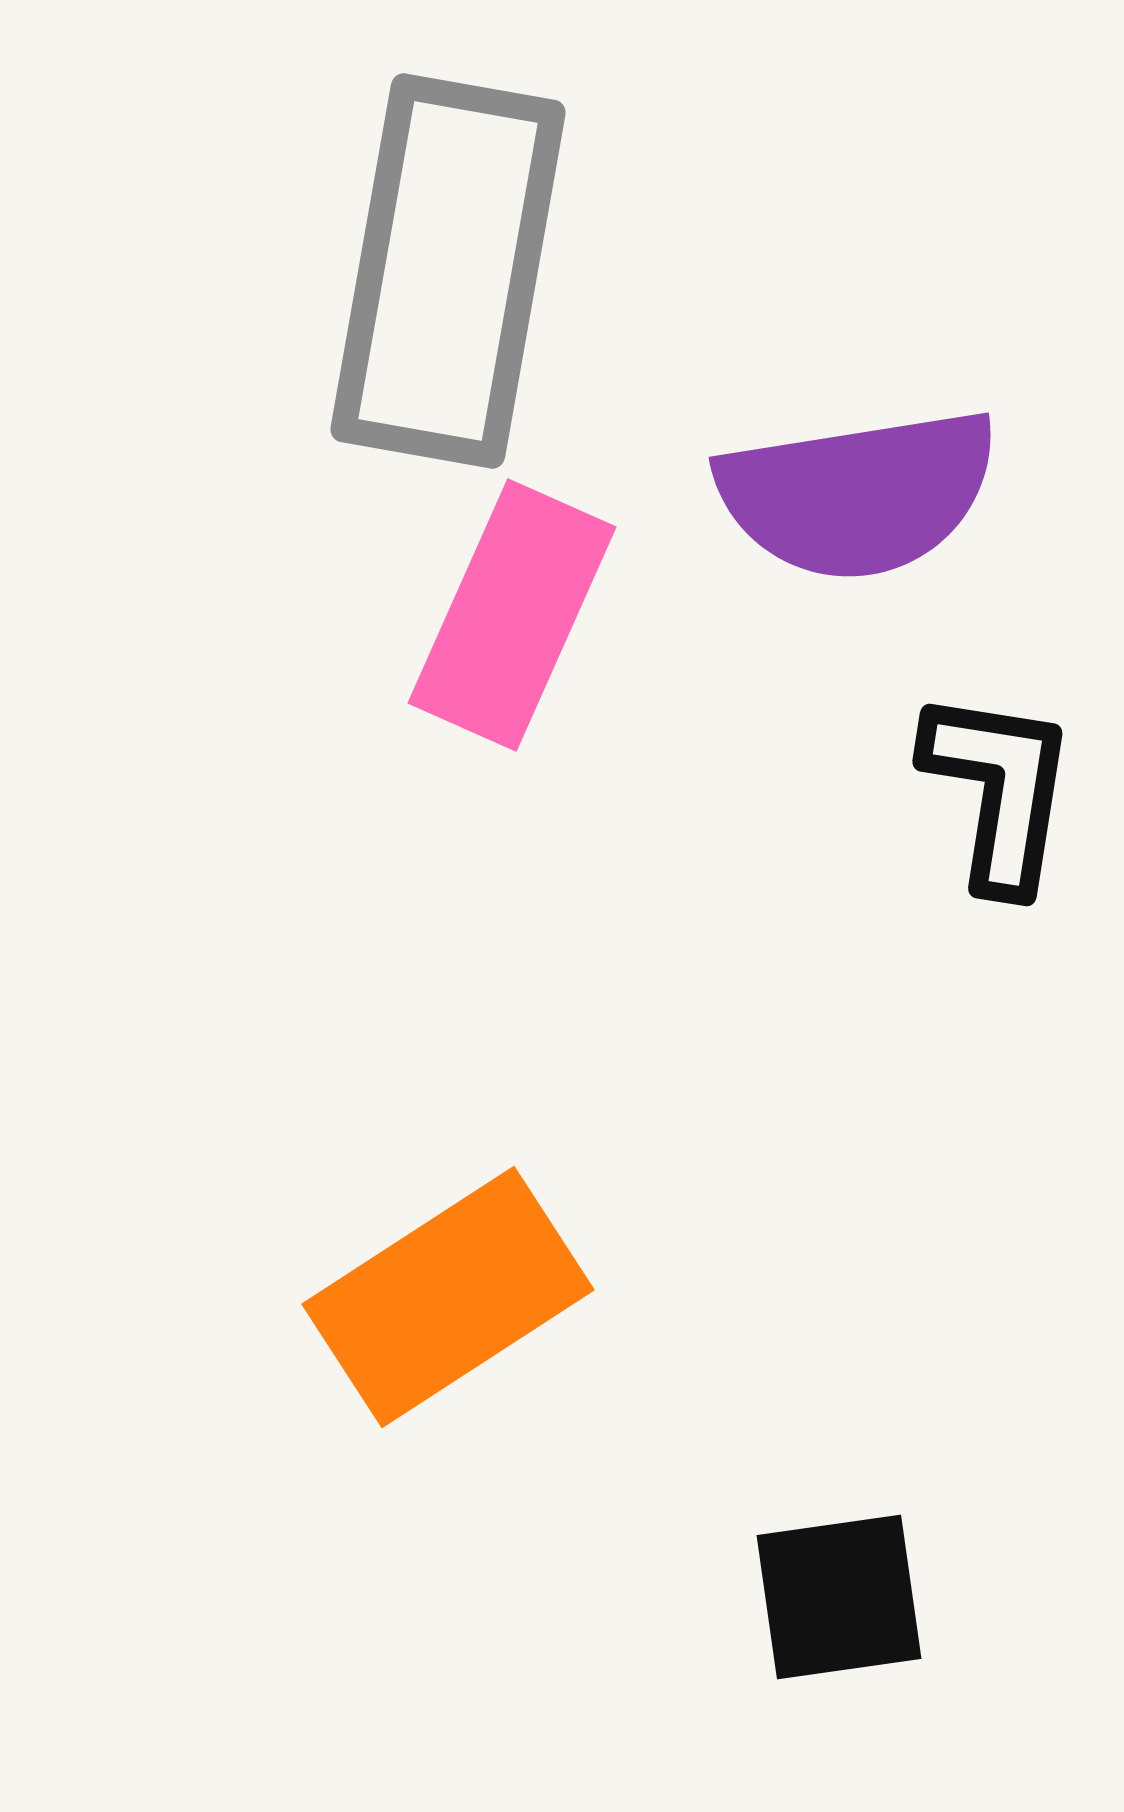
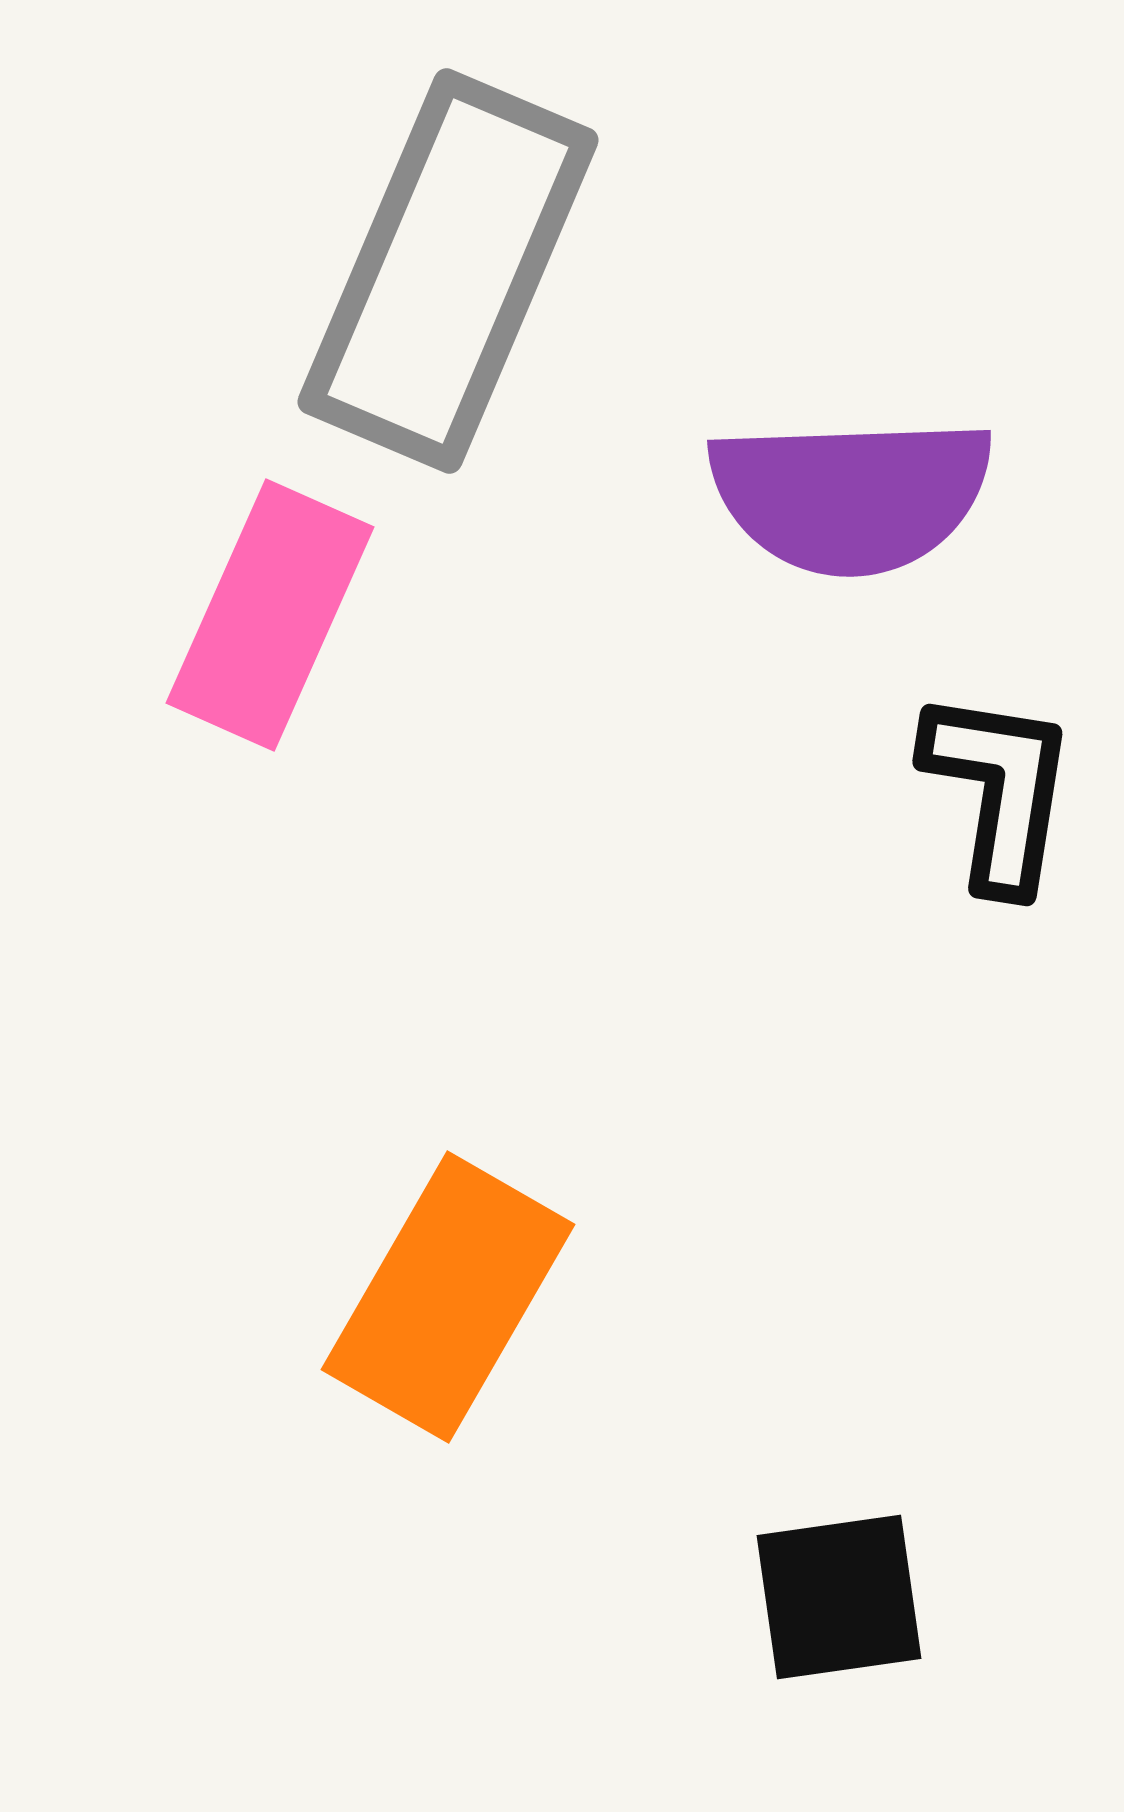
gray rectangle: rotated 13 degrees clockwise
purple semicircle: moved 7 px left, 1 px down; rotated 7 degrees clockwise
pink rectangle: moved 242 px left
orange rectangle: rotated 27 degrees counterclockwise
